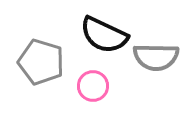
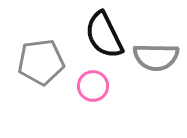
black semicircle: rotated 39 degrees clockwise
gray pentagon: rotated 24 degrees counterclockwise
